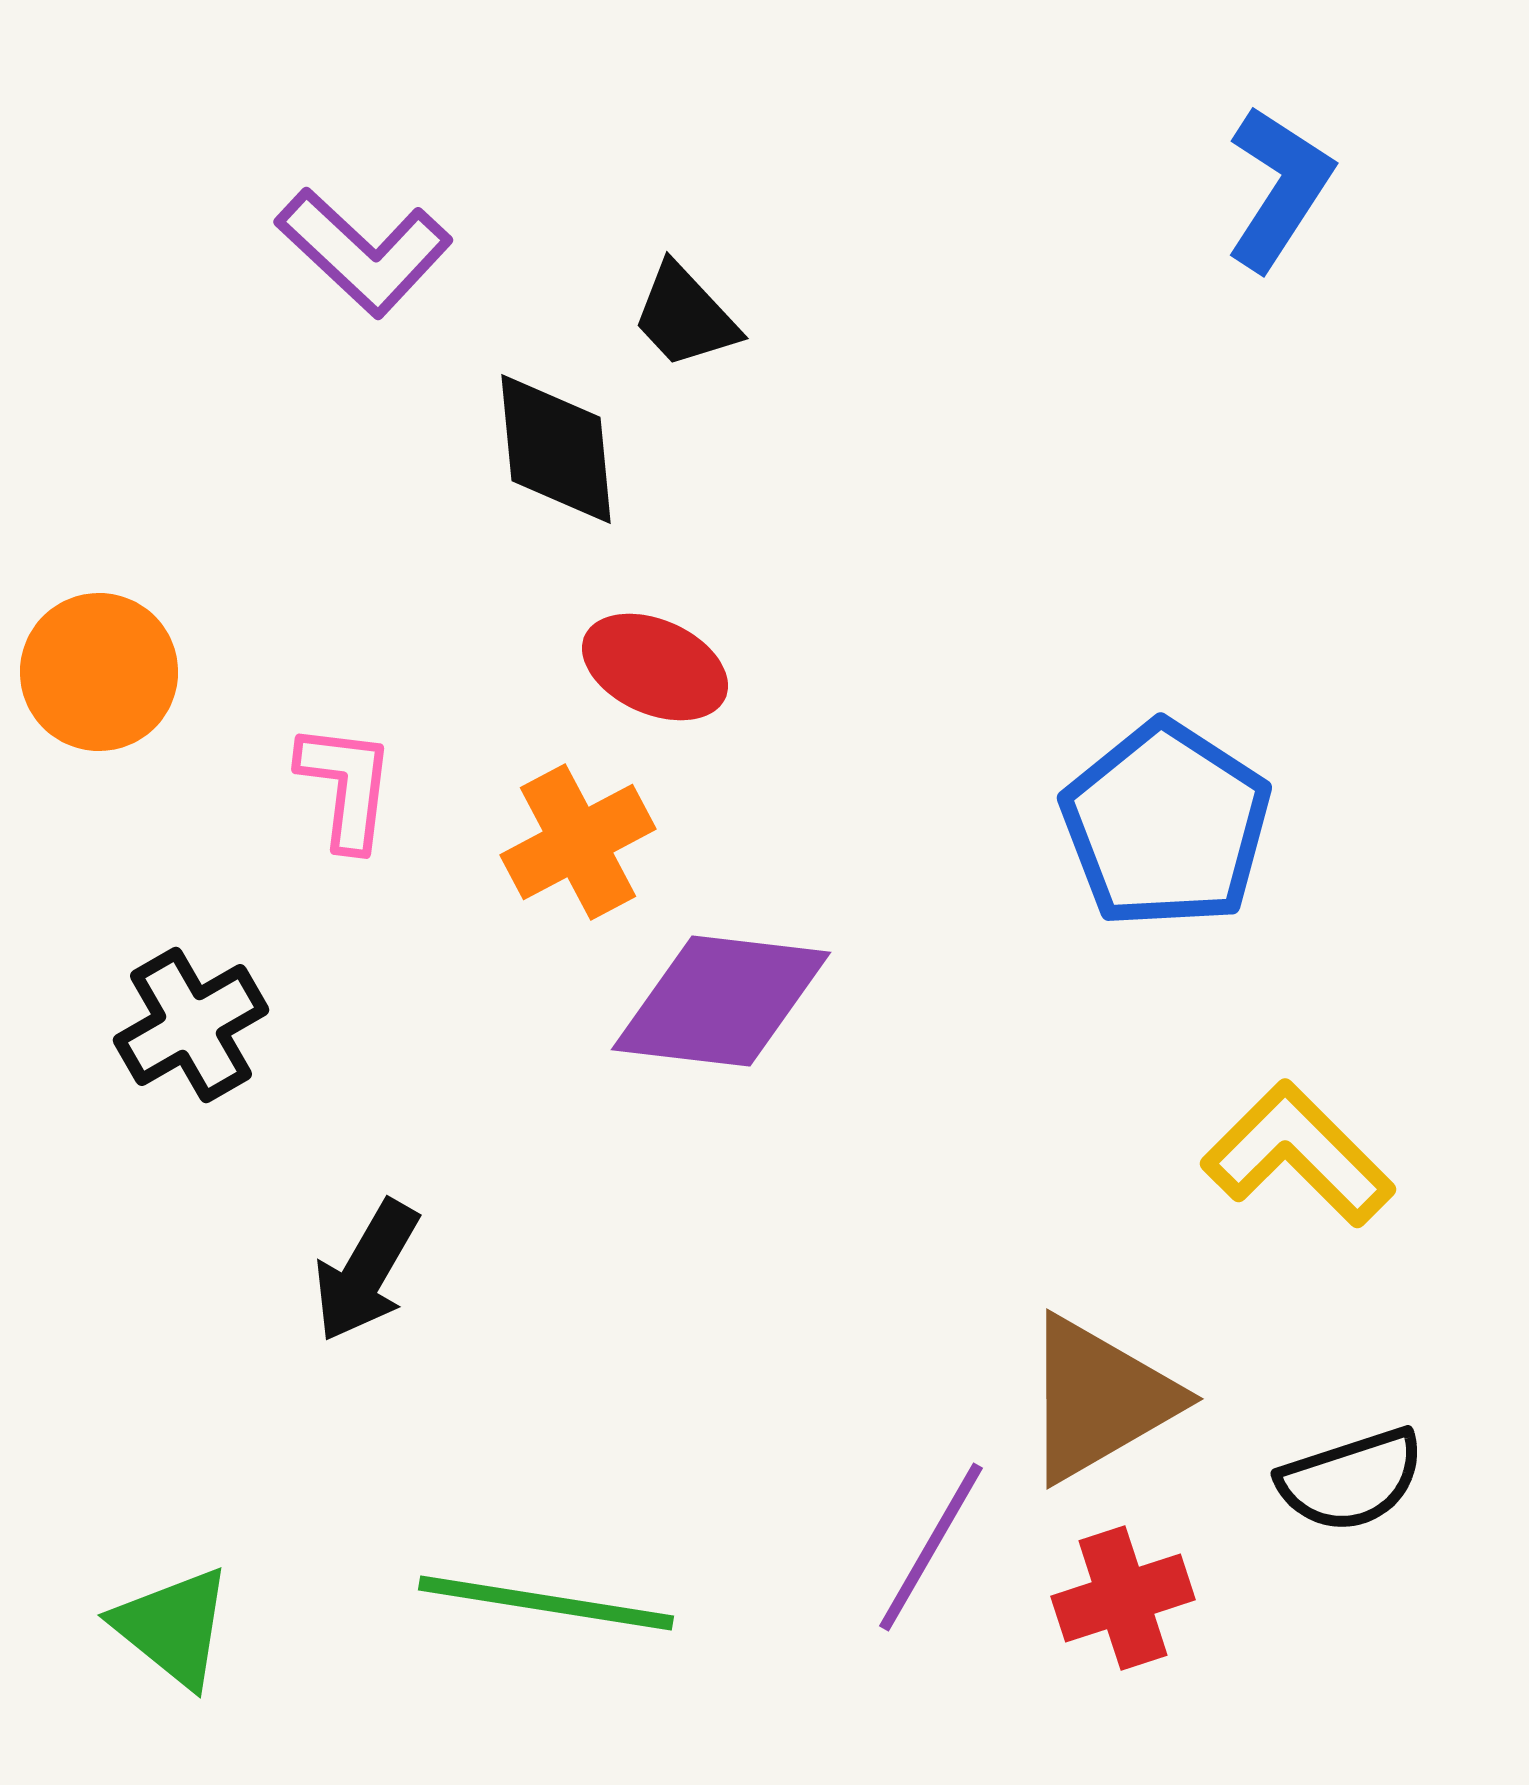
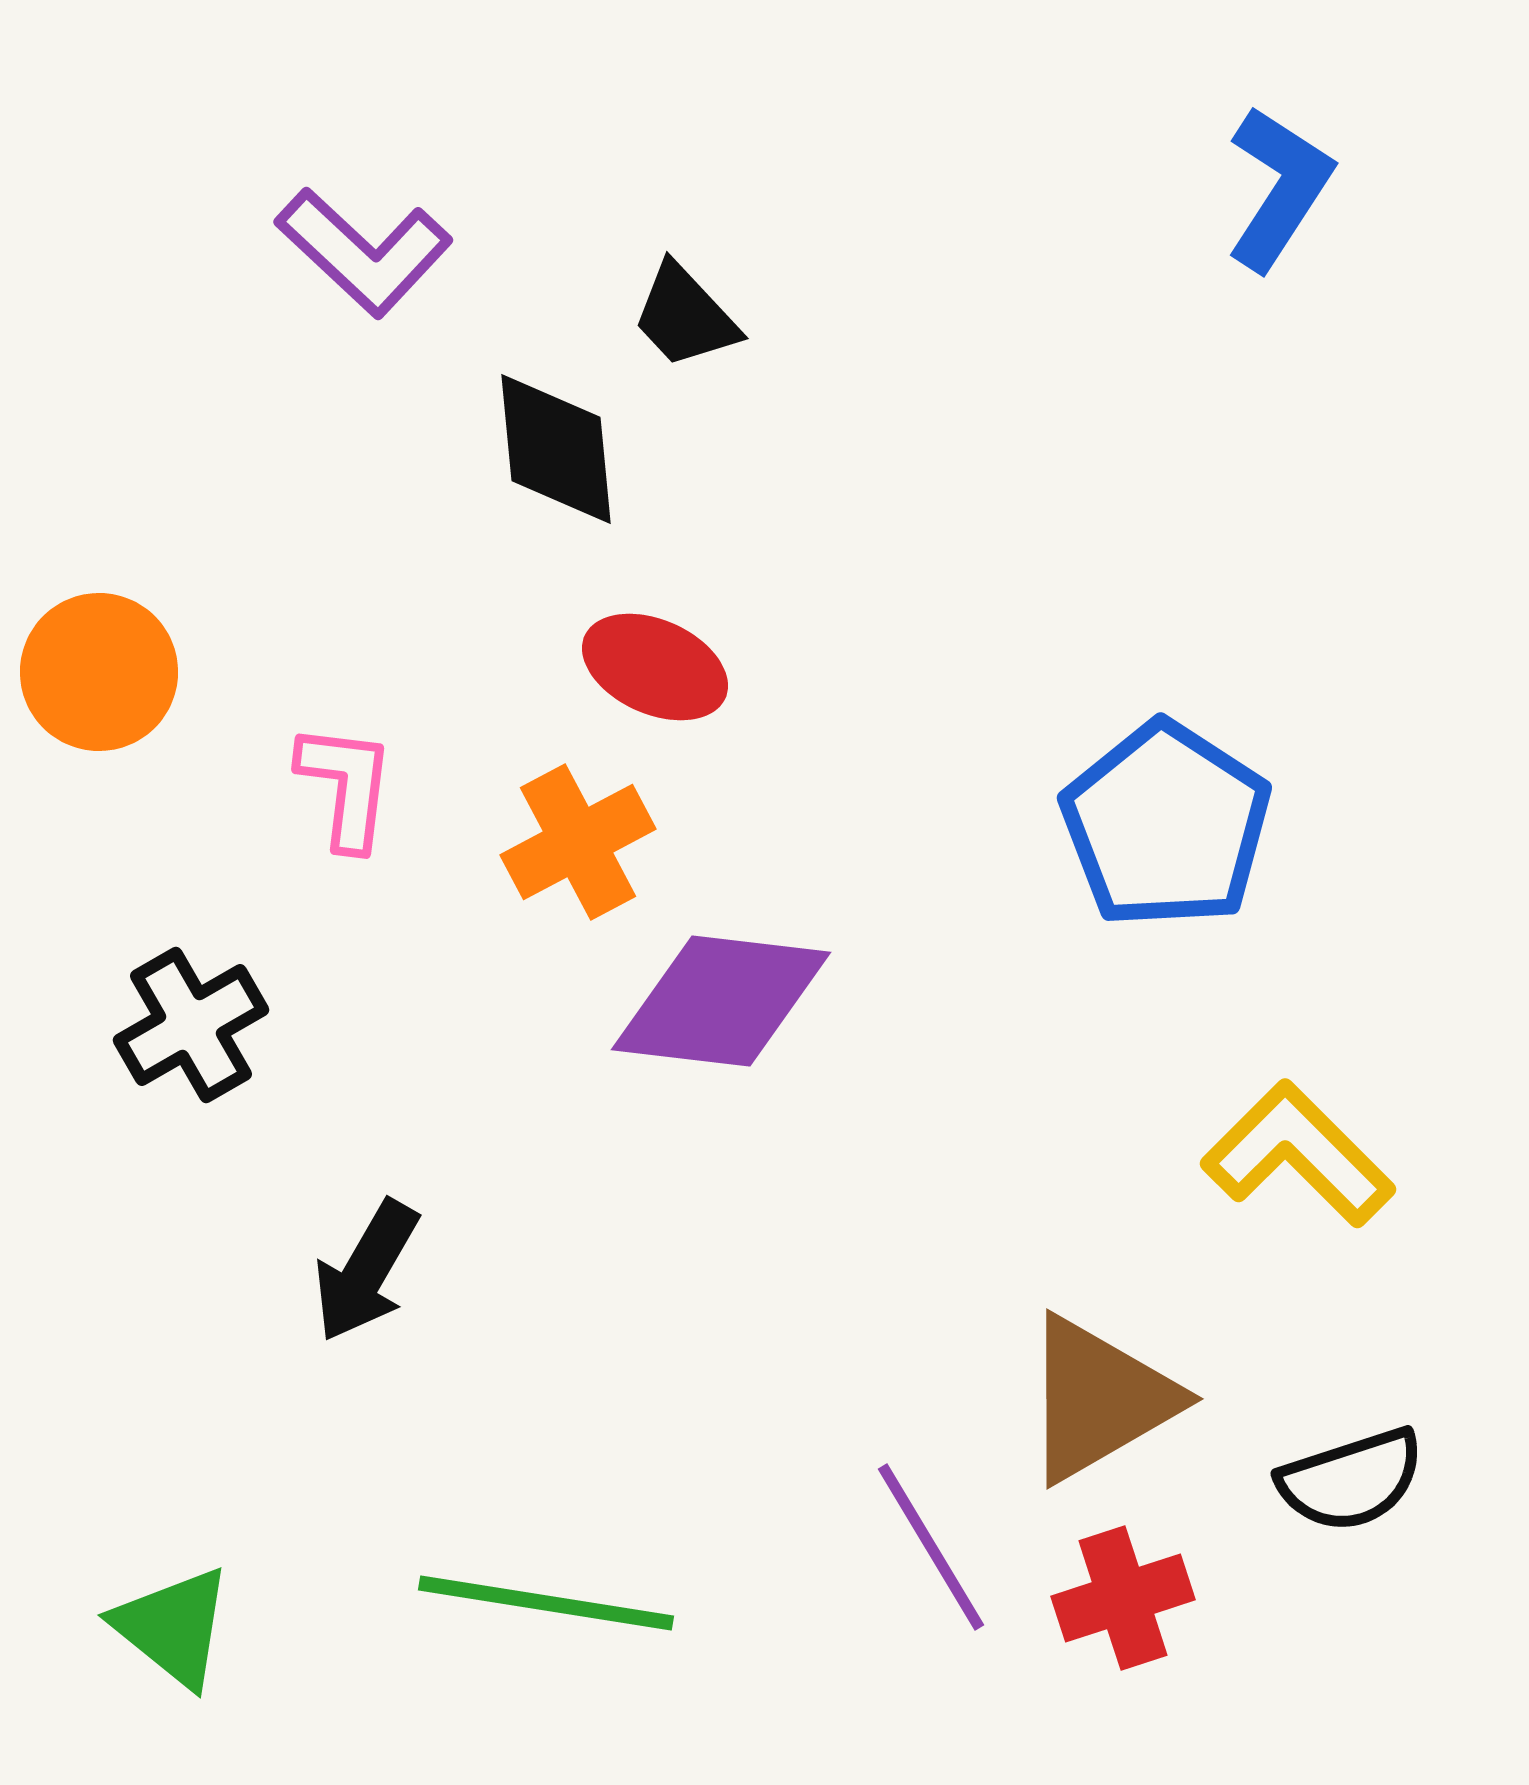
purple line: rotated 61 degrees counterclockwise
